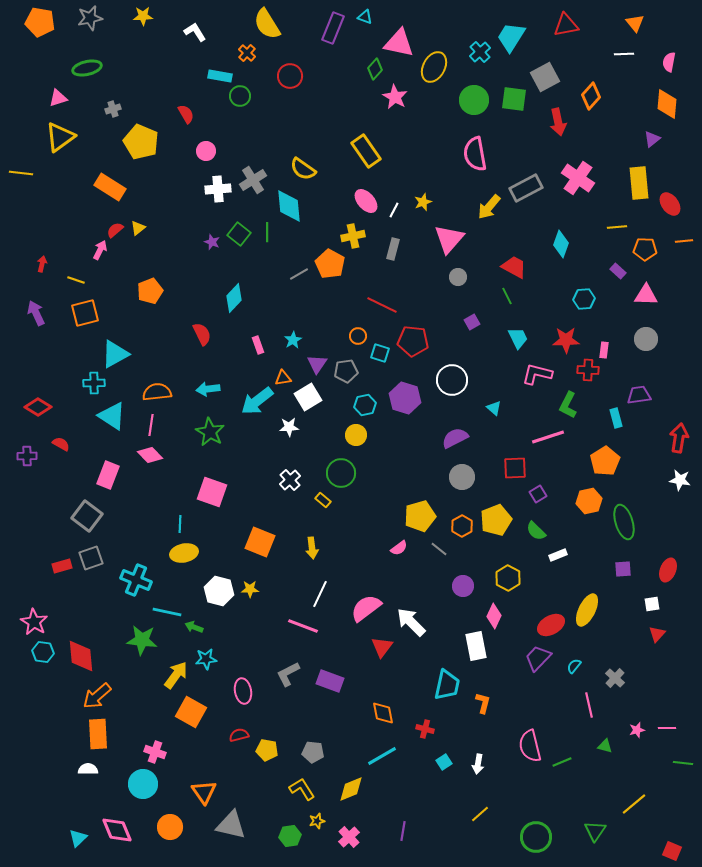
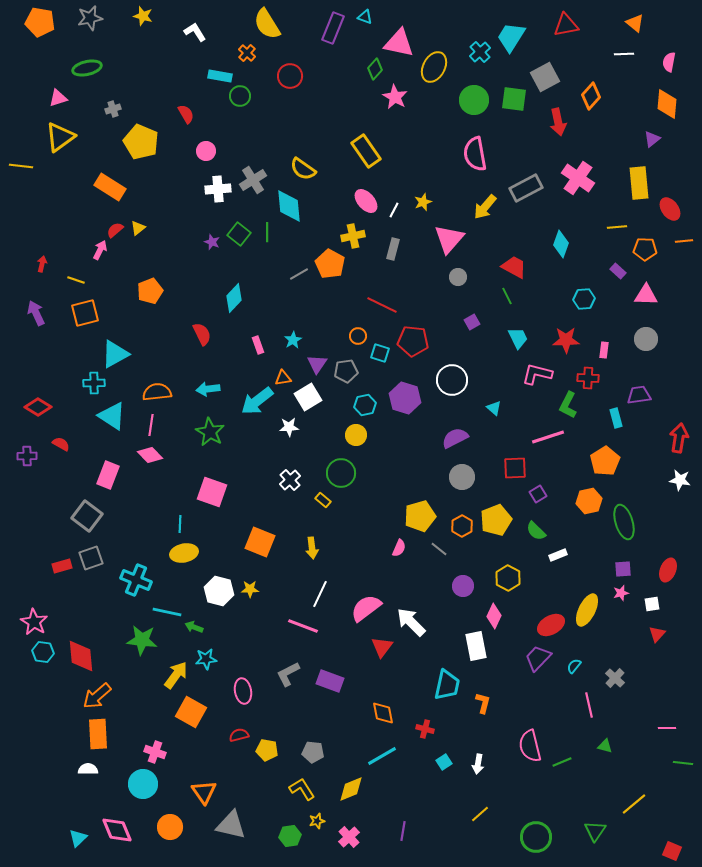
yellow star at (143, 16): rotated 18 degrees clockwise
orange triangle at (635, 23): rotated 12 degrees counterclockwise
yellow line at (21, 173): moved 7 px up
red ellipse at (670, 204): moved 5 px down
yellow arrow at (489, 207): moved 4 px left
red cross at (588, 370): moved 8 px down
pink semicircle at (399, 548): rotated 30 degrees counterclockwise
pink star at (637, 730): moved 16 px left, 137 px up
